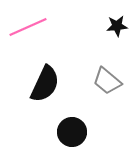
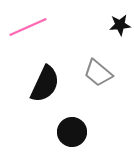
black star: moved 3 px right, 1 px up
gray trapezoid: moved 9 px left, 8 px up
